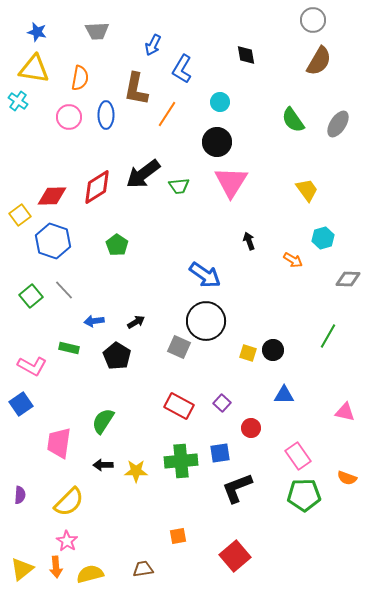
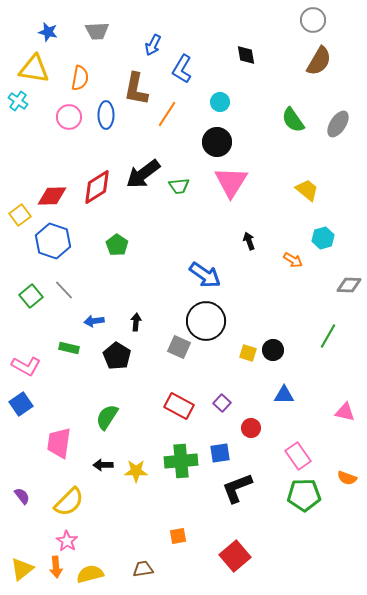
blue star at (37, 32): moved 11 px right
yellow trapezoid at (307, 190): rotated 15 degrees counterclockwise
gray diamond at (348, 279): moved 1 px right, 6 px down
black arrow at (136, 322): rotated 54 degrees counterclockwise
pink L-shape at (32, 366): moved 6 px left
green semicircle at (103, 421): moved 4 px right, 4 px up
purple semicircle at (20, 495): moved 2 px right, 1 px down; rotated 42 degrees counterclockwise
